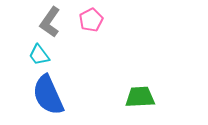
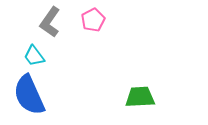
pink pentagon: moved 2 px right
cyan trapezoid: moved 5 px left, 1 px down
blue semicircle: moved 19 px left
